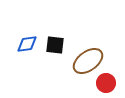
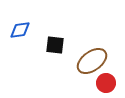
blue diamond: moved 7 px left, 14 px up
brown ellipse: moved 4 px right
